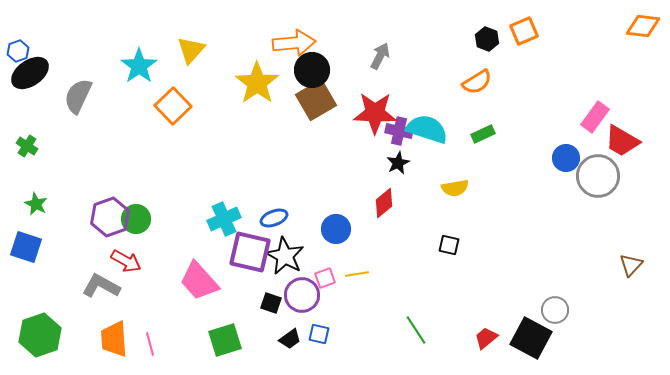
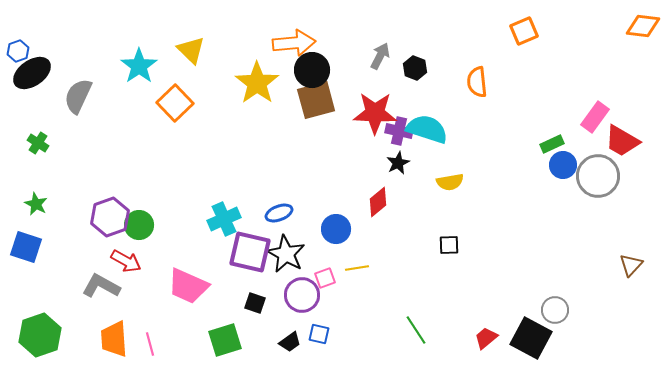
black hexagon at (487, 39): moved 72 px left, 29 px down
yellow triangle at (191, 50): rotated 28 degrees counterclockwise
black ellipse at (30, 73): moved 2 px right
orange semicircle at (477, 82): rotated 116 degrees clockwise
brown square at (316, 100): rotated 15 degrees clockwise
orange square at (173, 106): moved 2 px right, 3 px up
green rectangle at (483, 134): moved 69 px right, 10 px down
green cross at (27, 146): moved 11 px right, 3 px up
blue circle at (566, 158): moved 3 px left, 7 px down
yellow semicircle at (455, 188): moved 5 px left, 6 px up
red diamond at (384, 203): moved 6 px left, 1 px up
blue ellipse at (274, 218): moved 5 px right, 5 px up
green circle at (136, 219): moved 3 px right, 6 px down
black square at (449, 245): rotated 15 degrees counterclockwise
black star at (285, 256): moved 1 px right, 2 px up
yellow line at (357, 274): moved 6 px up
pink trapezoid at (199, 281): moved 11 px left, 5 px down; rotated 24 degrees counterclockwise
black square at (271, 303): moved 16 px left
black trapezoid at (290, 339): moved 3 px down
